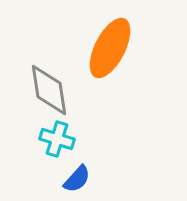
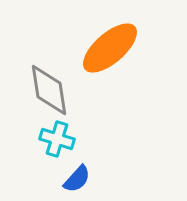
orange ellipse: rotated 22 degrees clockwise
